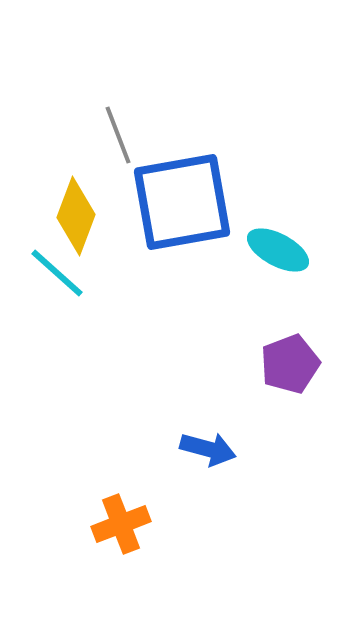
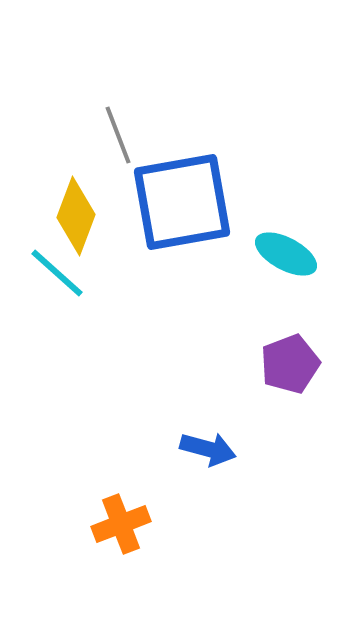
cyan ellipse: moved 8 px right, 4 px down
